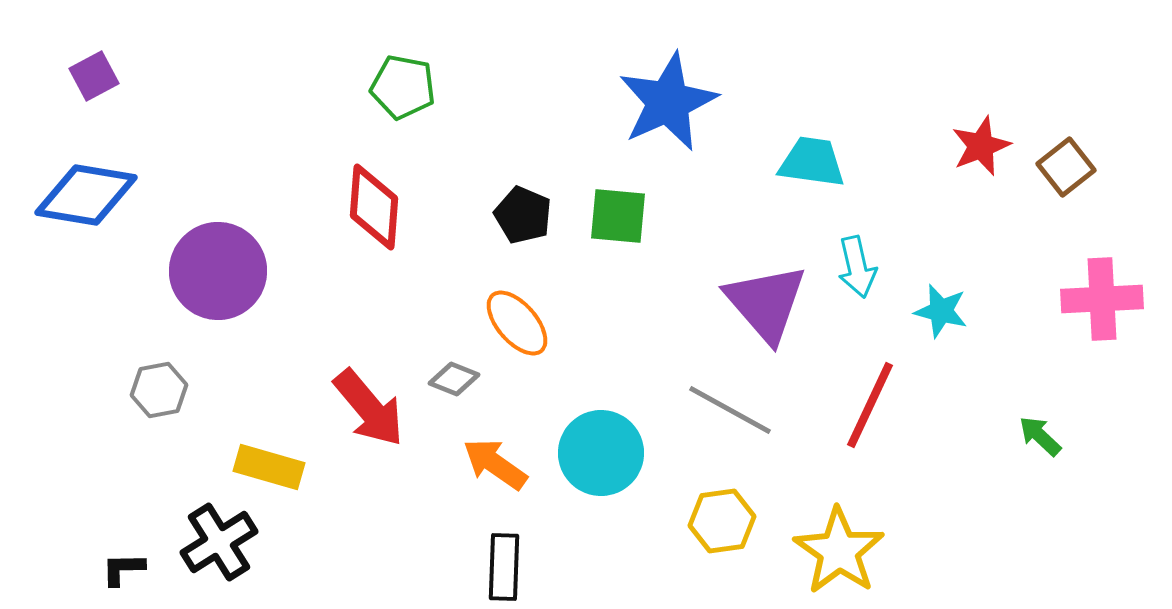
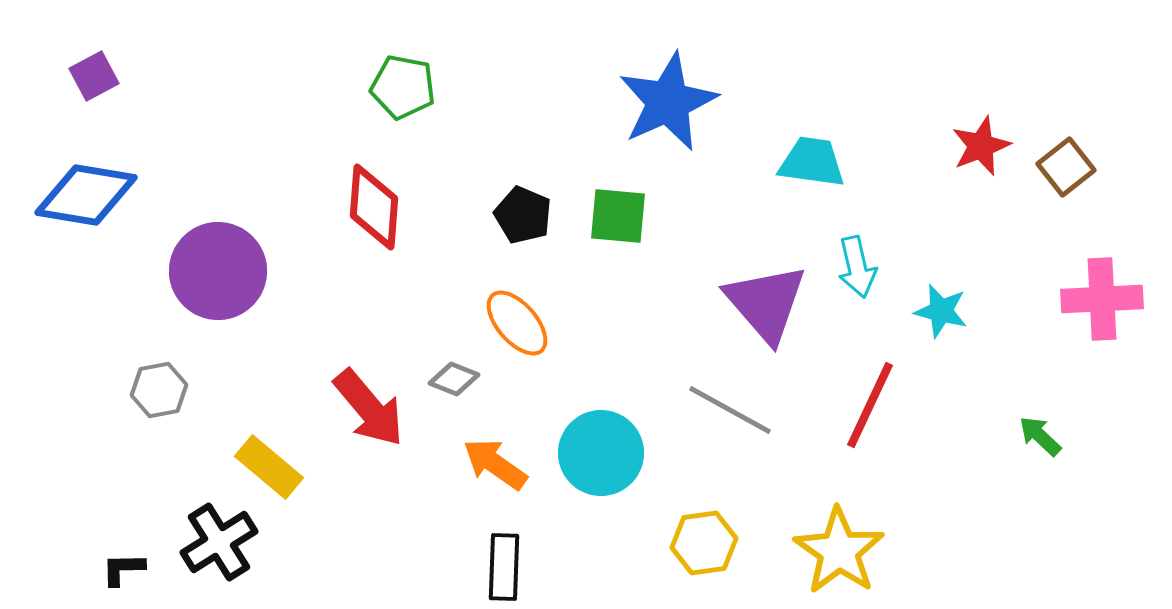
yellow rectangle: rotated 24 degrees clockwise
yellow hexagon: moved 18 px left, 22 px down
